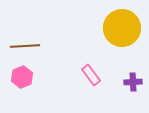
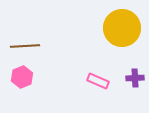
pink rectangle: moved 7 px right, 6 px down; rotated 30 degrees counterclockwise
purple cross: moved 2 px right, 4 px up
